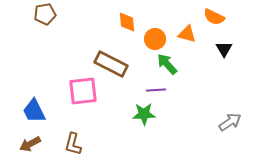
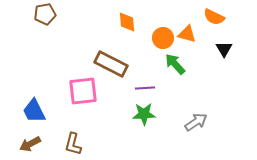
orange circle: moved 8 px right, 1 px up
green arrow: moved 8 px right
purple line: moved 11 px left, 2 px up
gray arrow: moved 34 px left
